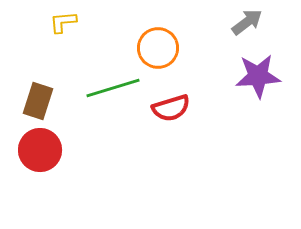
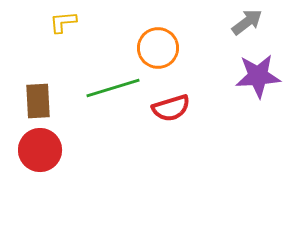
brown rectangle: rotated 21 degrees counterclockwise
